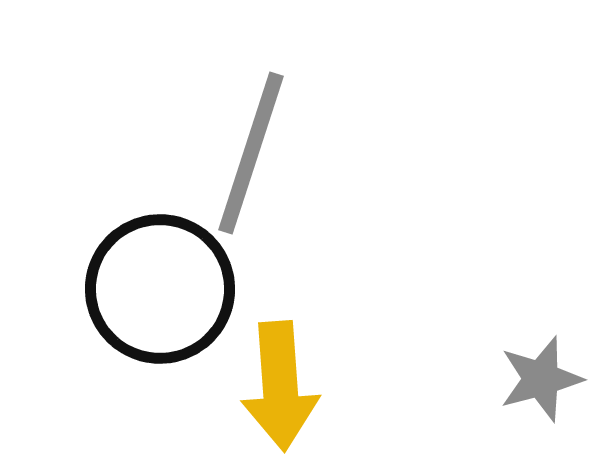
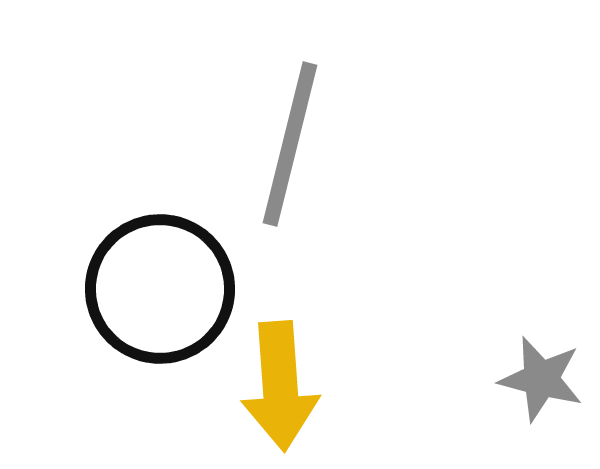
gray line: moved 39 px right, 9 px up; rotated 4 degrees counterclockwise
gray star: rotated 30 degrees clockwise
